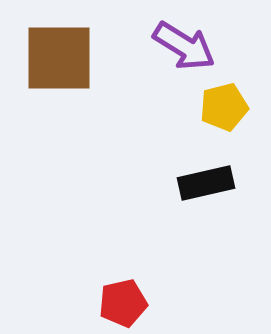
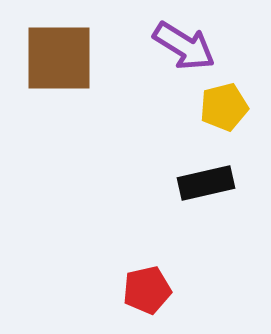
red pentagon: moved 24 px right, 13 px up
